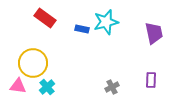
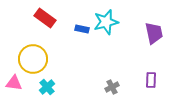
yellow circle: moved 4 px up
pink triangle: moved 4 px left, 3 px up
